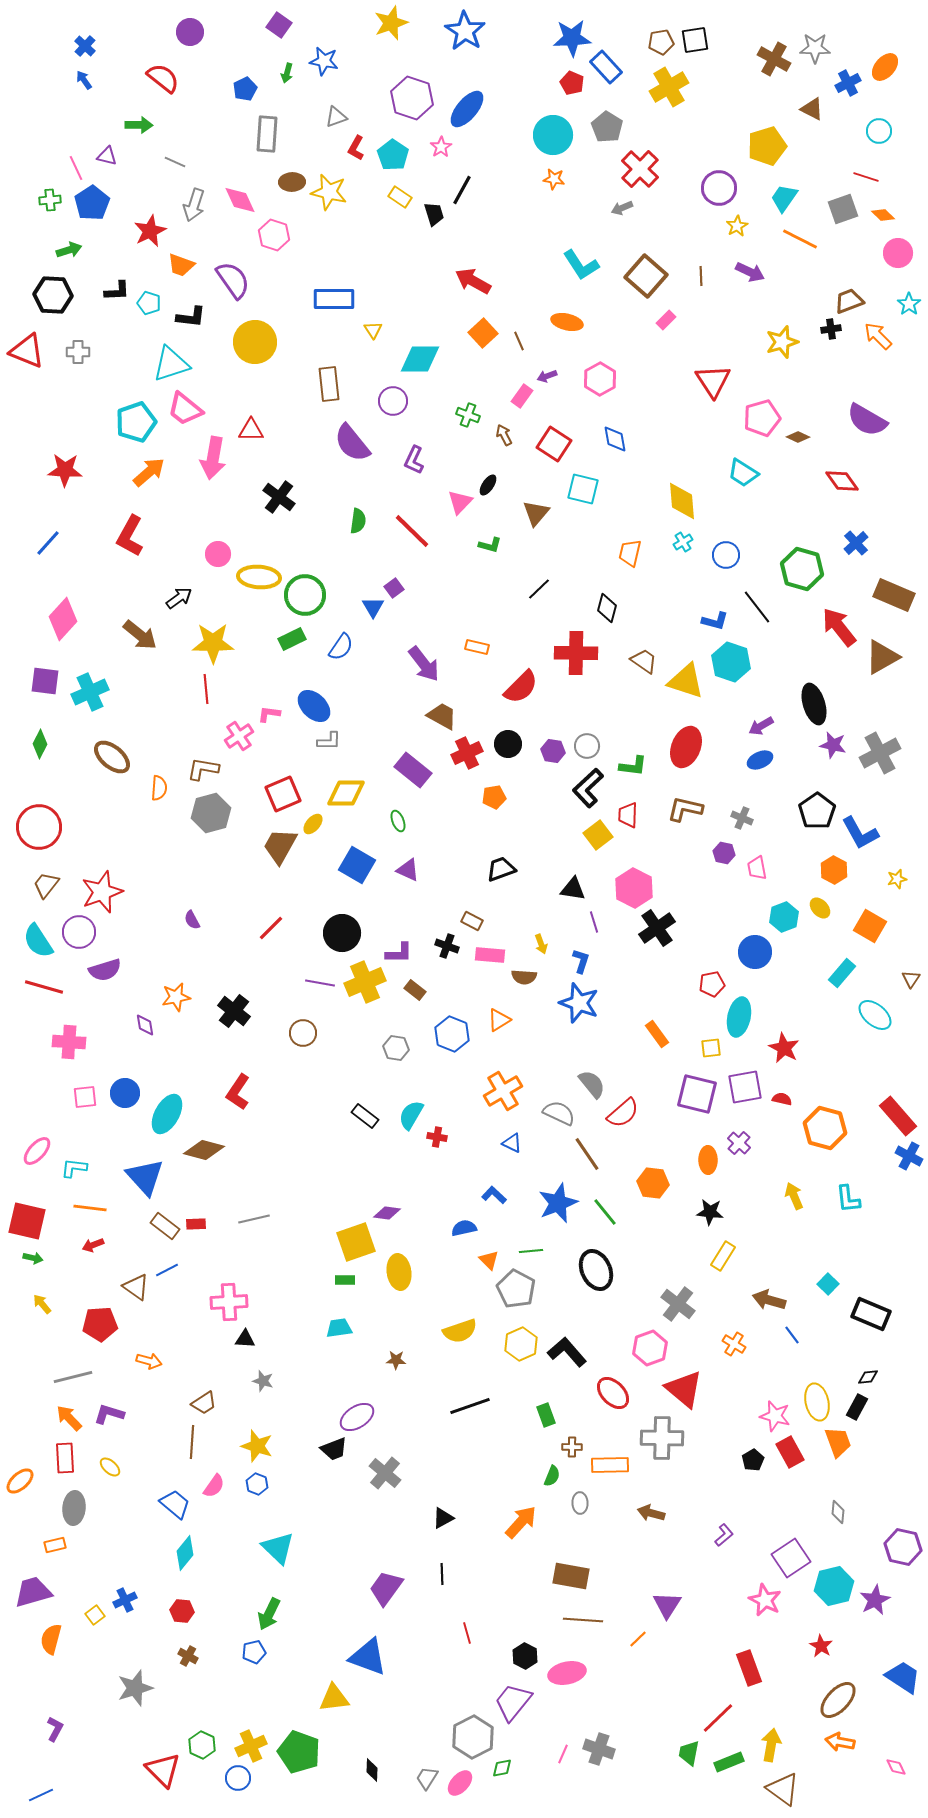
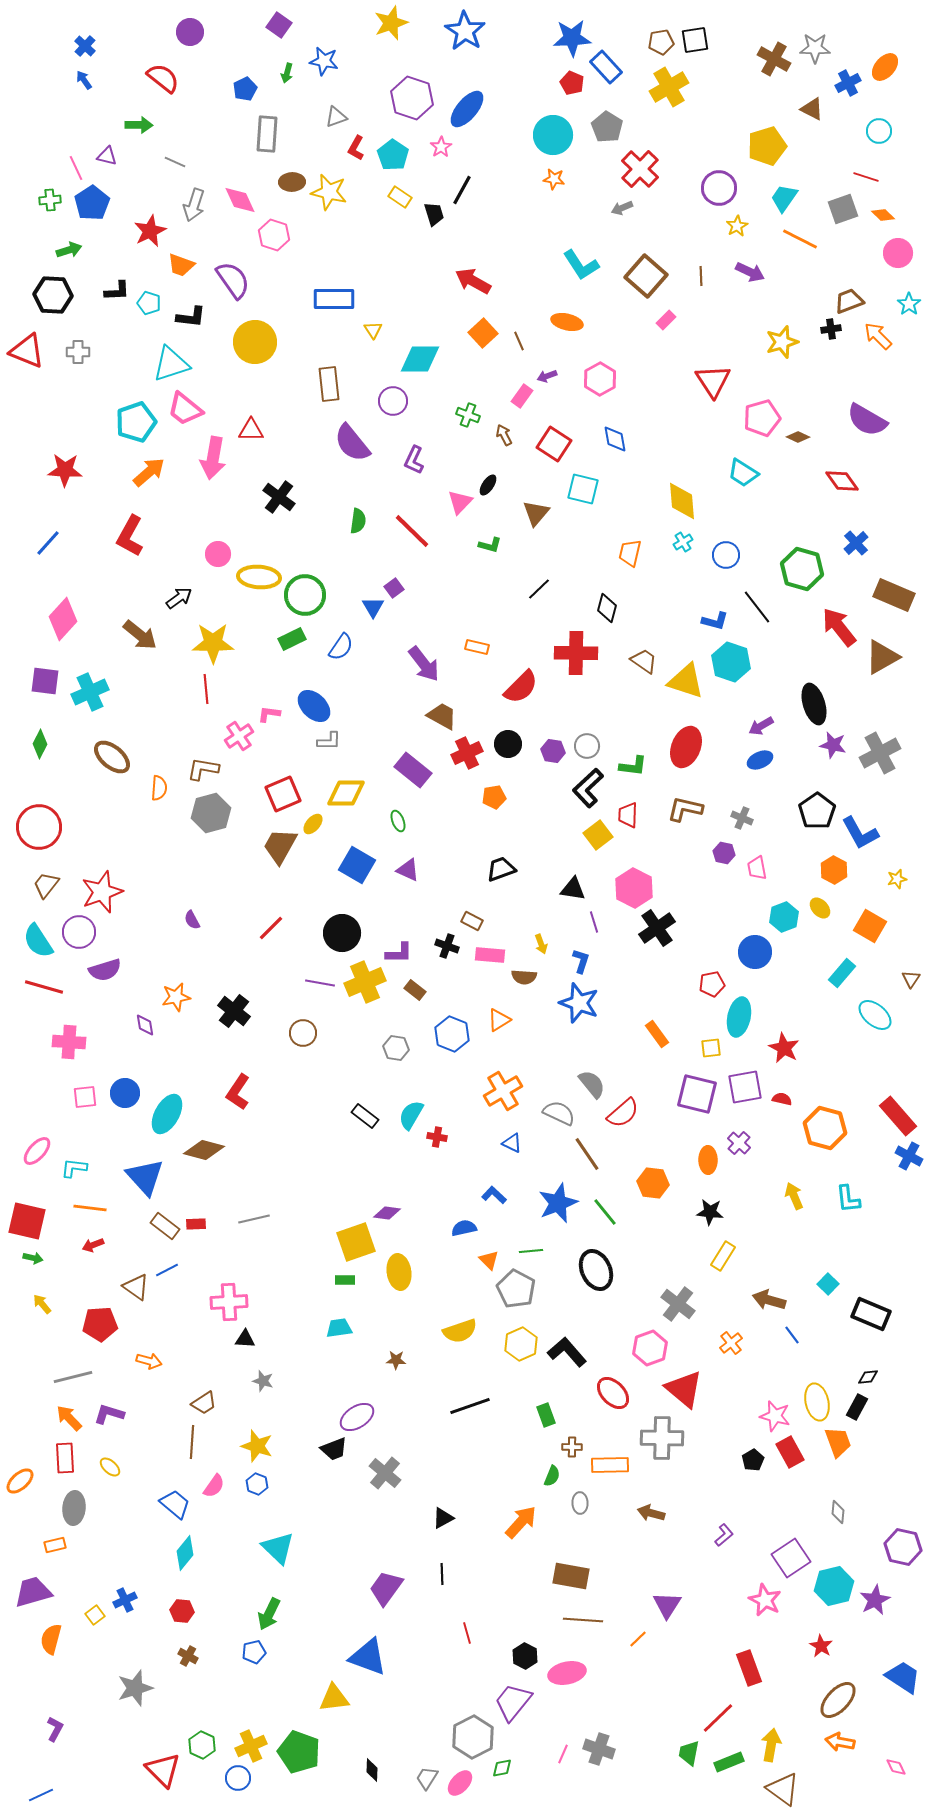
orange cross at (734, 1344): moved 3 px left, 1 px up; rotated 20 degrees clockwise
